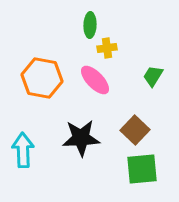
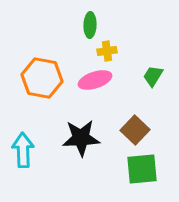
yellow cross: moved 3 px down
pink ellipse: rotated 64 degrees counterclockwise
